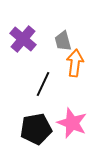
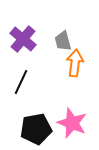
black line: moved 22 px left, 2 px up
